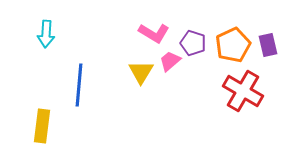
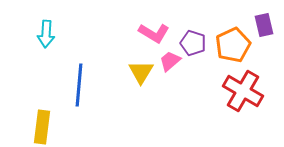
purple rectangle: moved 4 px left, 20 px up
yellow rectangle: moved 1 px down
